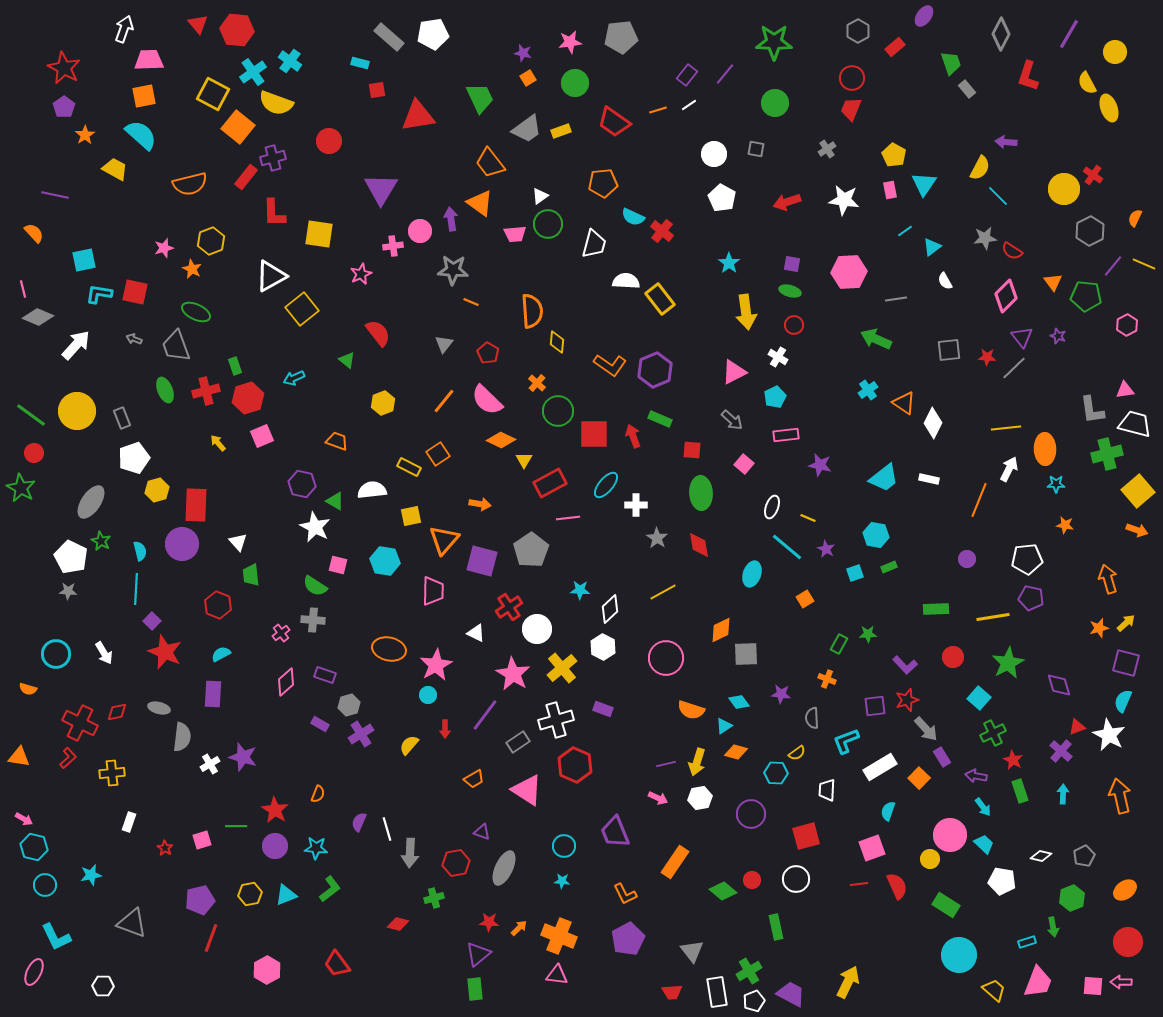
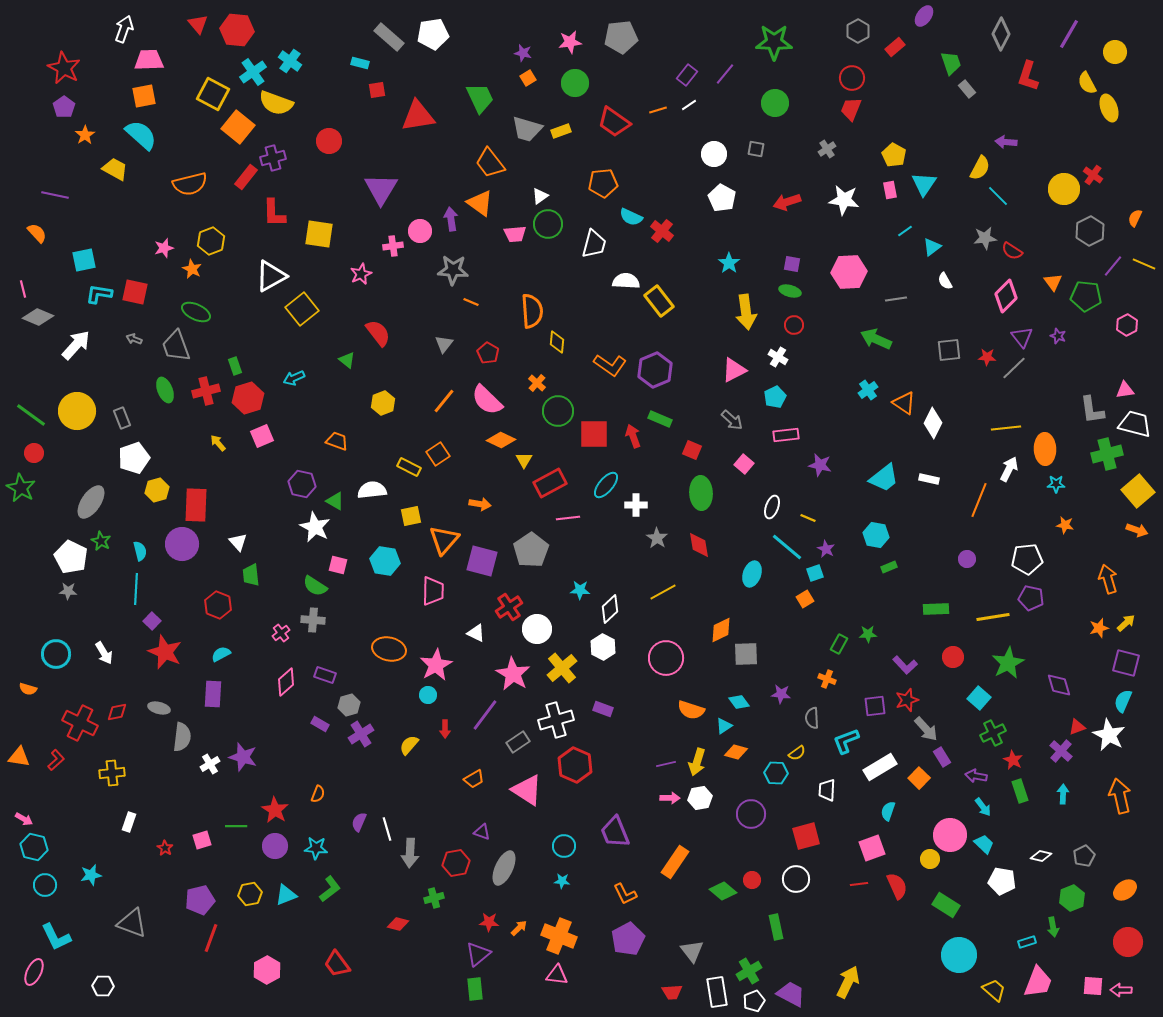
gray trapezoid at (527, 129): rotated 52 degrees clockwise
cyan semicircle at (633, 217): moved 2 px left
orange semicircle at (34, 233): moved 3 px right
yellow rectangle at (660, 299): moved 1 px left, 2 px down
pink triangle at (734, 372): moved 2 px up
red square at (692, 450): rotated 18 degrees clockwise
cyan square at (855, 573): moved 40 px left
red L-shape at (68, 758): moved 12 px left, 2 px down
pink arrow at (658, 798): moved 12 px right; rotated 24 degrees counterclockwise
pink arrow at (1121, 982): moved 8 px down
